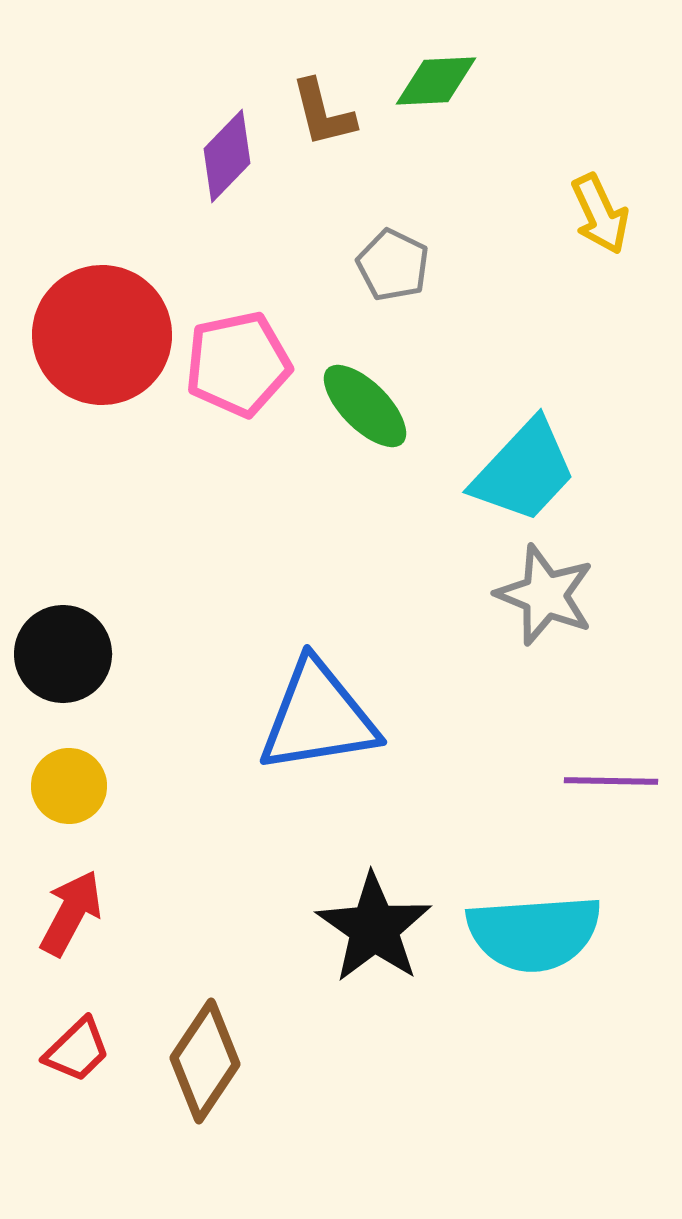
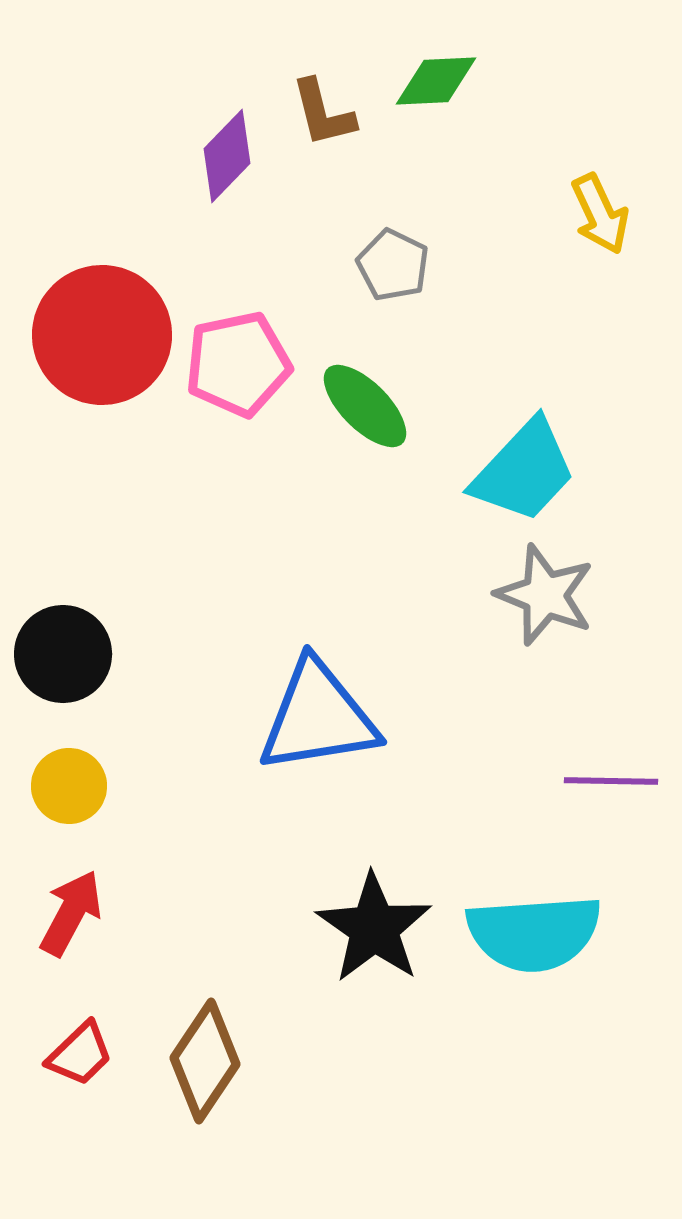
red trapezoid: moved 3 px right, 4 px down
